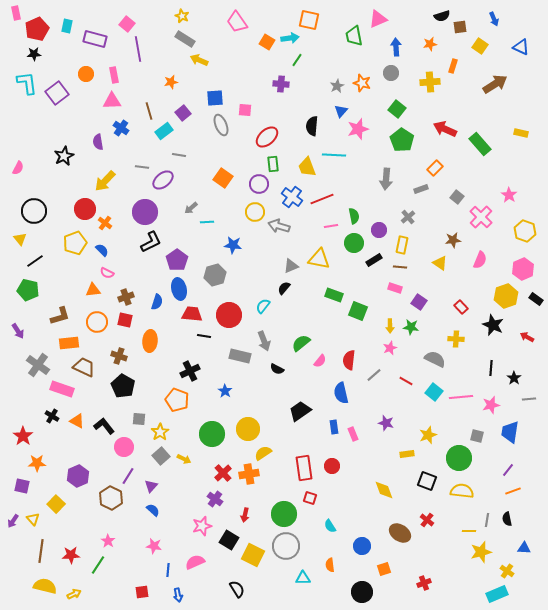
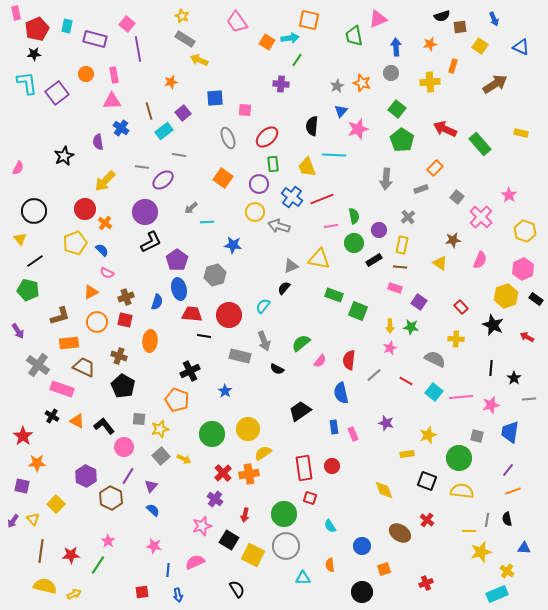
gray ellipse at (221, 125): moved 7 px right, 13 px down
orange triangle at (93, 290): moved 2 px left, 2 px down; rotated 21 degrees counterclockwise
yellow star at (160, 432): moved 3 px up; rotated 18 degrees clockwise
purple hexagon at (78, 476): moved 8 px right; rotated 10 degrees counterclockwise
red cross at (424, 583): moved 2 px right
